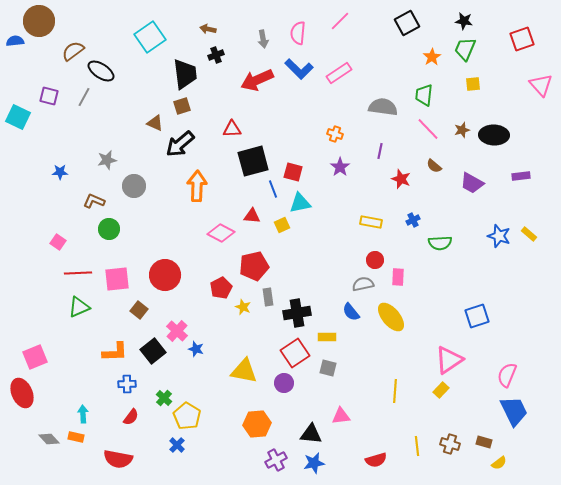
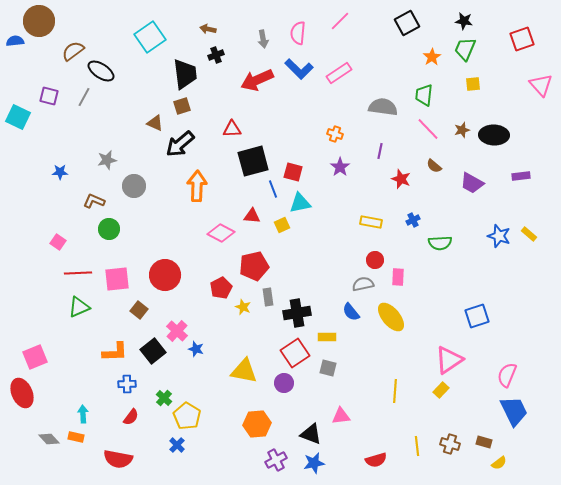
black triangle at (311, 434): rotated 15 degrees clockwise
